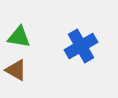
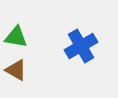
green triangle: moved 3 px left
